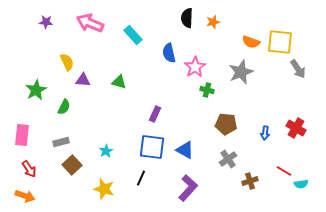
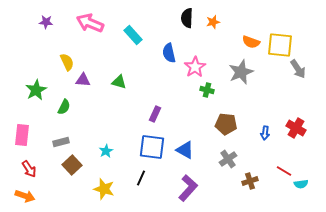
yellow square: moved 3 px down
